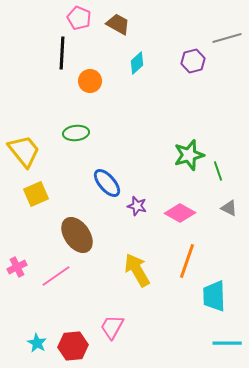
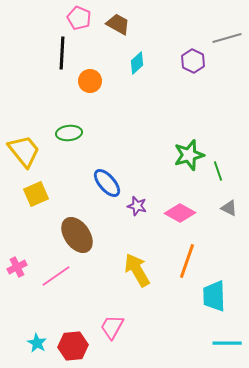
purple hexagon: rotated 20 degrees counterclockwise
green ellipse: moved 7 px left
